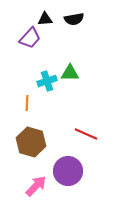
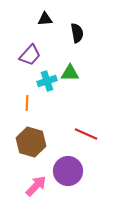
black semicircle: moved 3 px right, 14 px down; rotated 90 degrees counterclockwise
purple trapezoid: moved 17 px down
